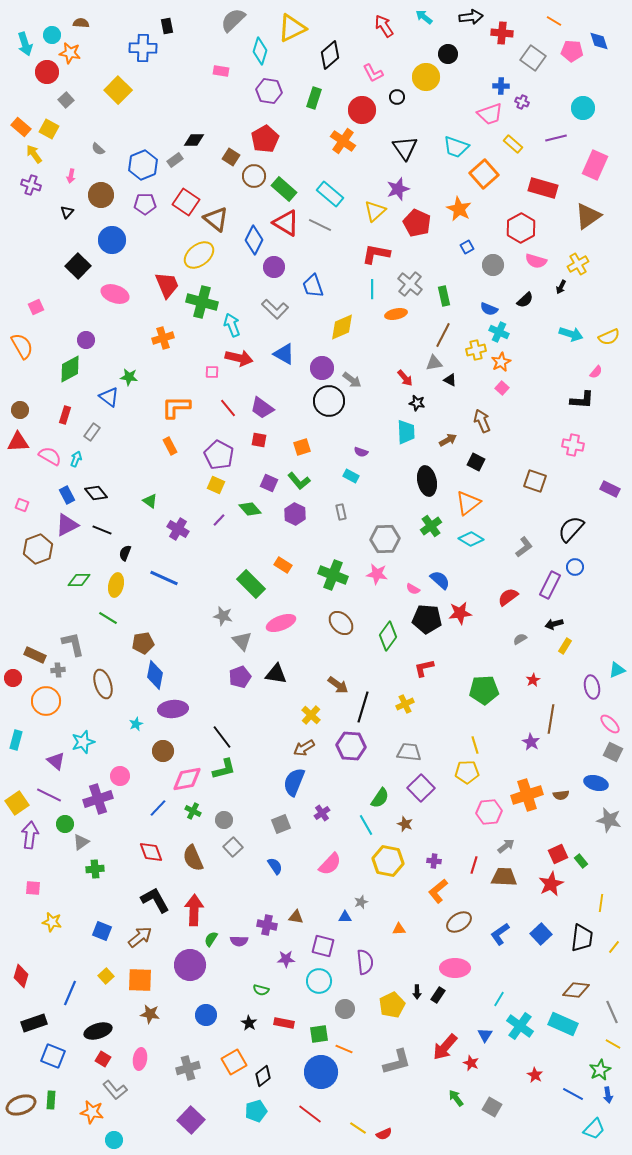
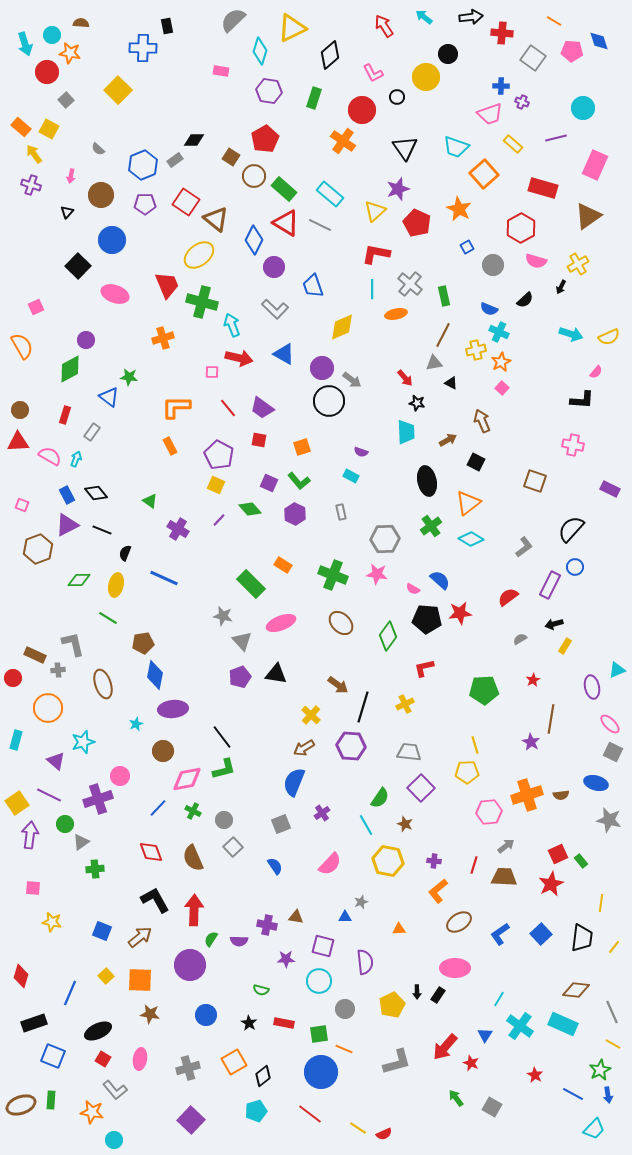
black triangle at (450, 380): moved 1 px right, 3 px down
orange circle at (46, 701): moved 2 px right, 7 px down
black ellipse at (98, 1031): rotated 8 degrees counterclockwise
